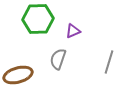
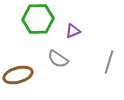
gray semicircle: rotated 75 degrees counterclockwise
